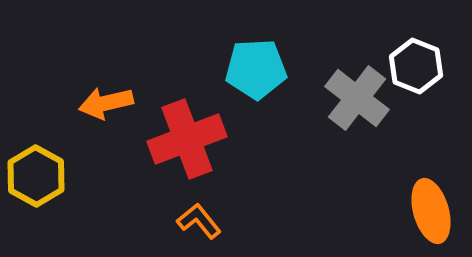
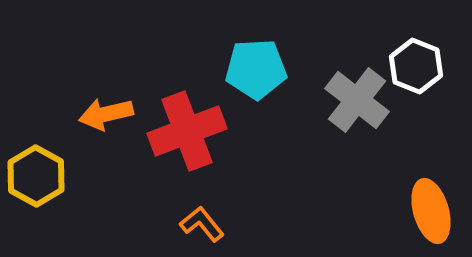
gray cross: moved 2 px down
orange arrow: moved 11 px down
red cross: moved 8 px up
orange L-shape: moved 3 px right, 3 px down
